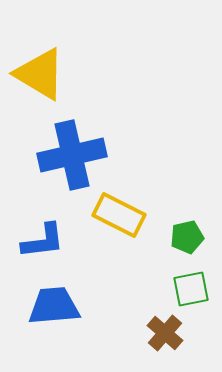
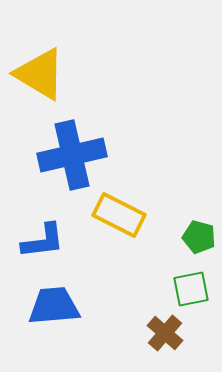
green pentagon: moved 12 px right; rotated 28 degrees clockwise
